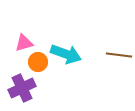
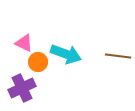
pink triangle: rotated 42 degrees clockwise
brown line: moved 1 px left, 1 px down
